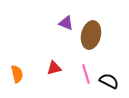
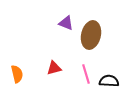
black semicircle: rotated 24 degrees counterclockwise
